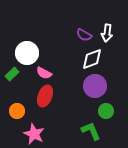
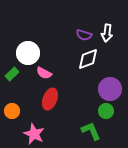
purple semicircle: rotated 14 degrees counterclockwise
white circle: moved 1 px right
white diamond: moved 4 px left
purple circle: moved 15 px right, 3 px down
red ellipse: moved 5 px right, 3 px down
orange circle: moved 5 px left
